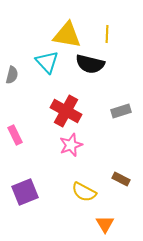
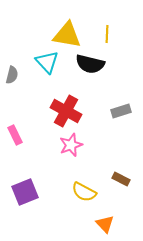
orange triangle: rotated 12 degrees counterclockwise
